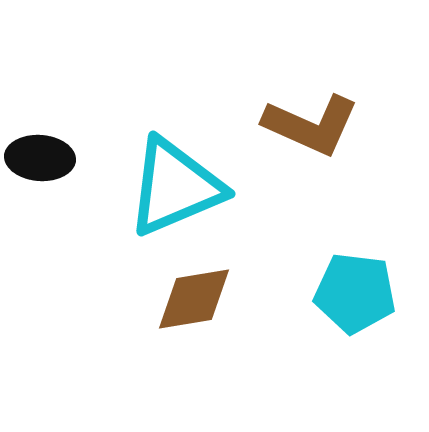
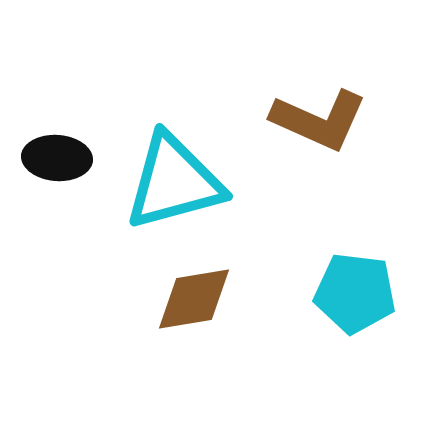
brown L-shape: moved 8 px right, 5 px up
black ellipse: moved 17 px right
cyan triangle: moved 1 px left, 5 px up; rotated 8 degrees clockwise
